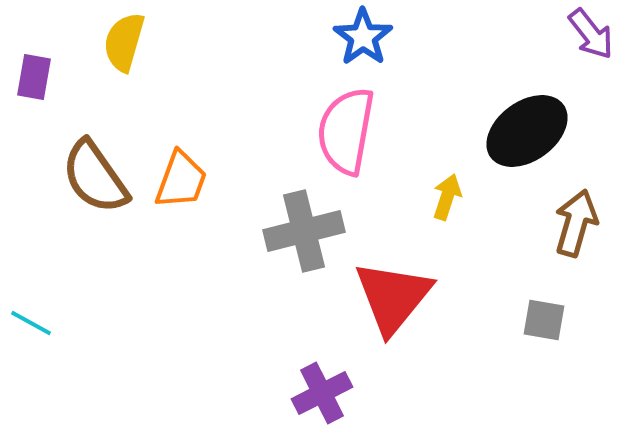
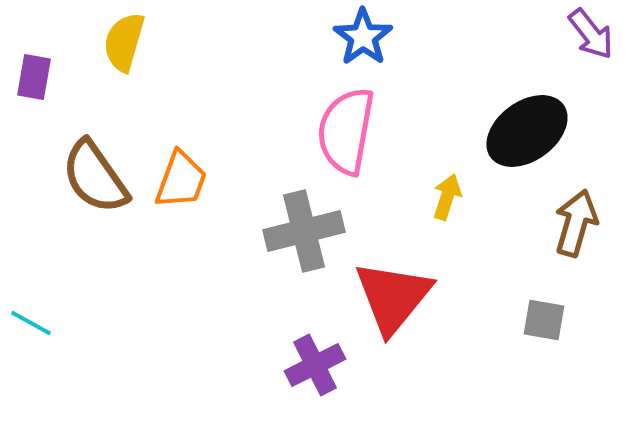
purple cross: moved 7 px left, 28 px up
